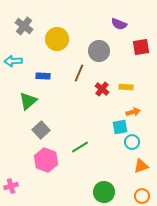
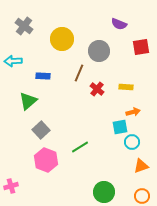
yellow circle: moved 5 px right
red cross: moved 5 px left
